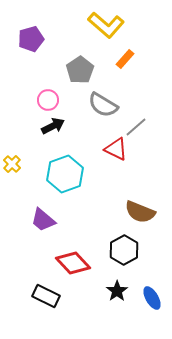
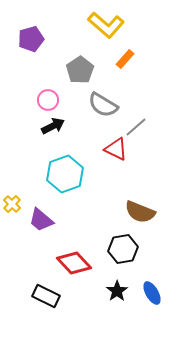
yellow cross: moved 40 px down
purple trapezoid: moved 2 px left
black hexagon: moved 1 px left, 1 px up; rotated 20 degrees clockwise
red diamond: moved 1 px right
blue ellipse: moved 5 px up
